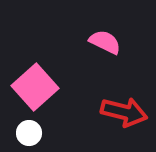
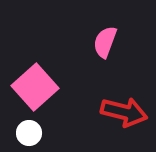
pink semicircle: rotated 96 degrees counterclockwise
